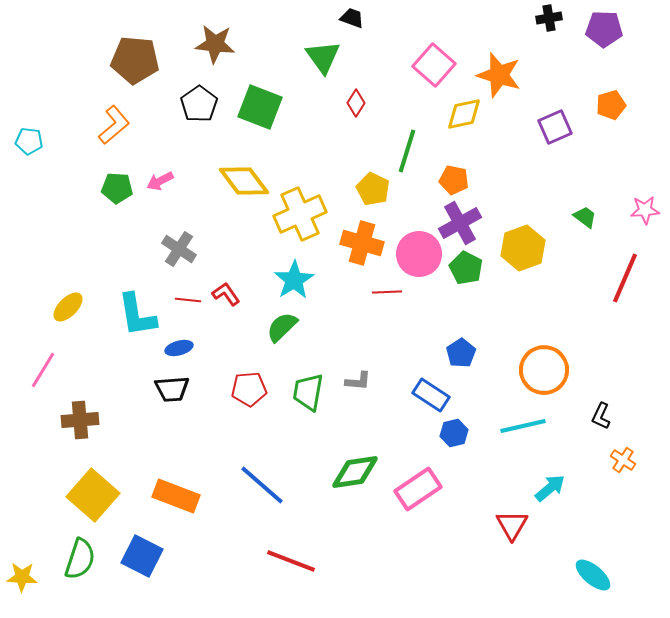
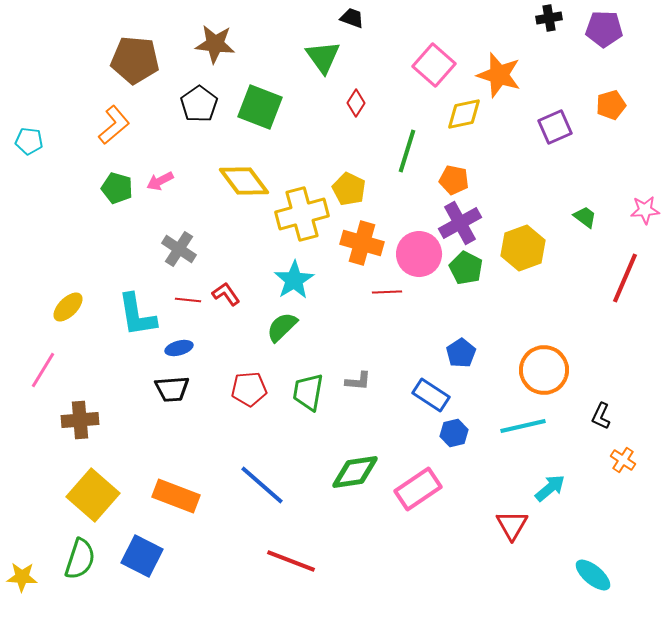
green pentagon at (117, 188): rotated 12 degrees clockwise
yellow pentagon at (373, 189): moved 24 px left
yellow cross at (300, 214): moved 2 px right; rotated 9 degrees clockwise
